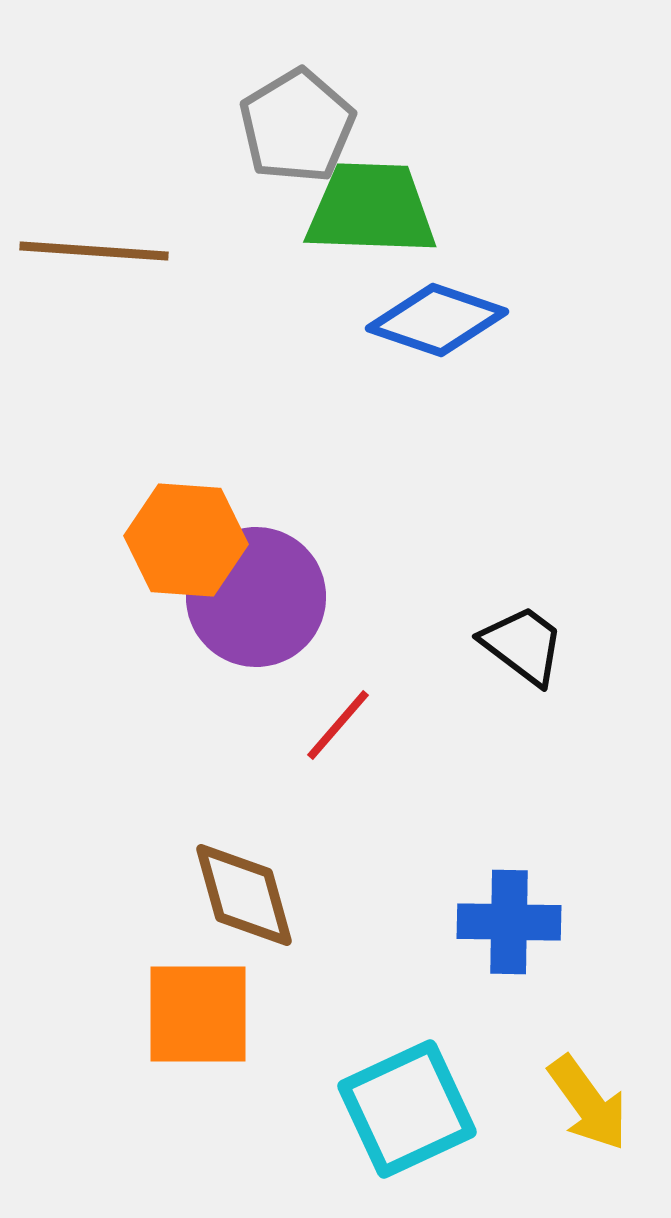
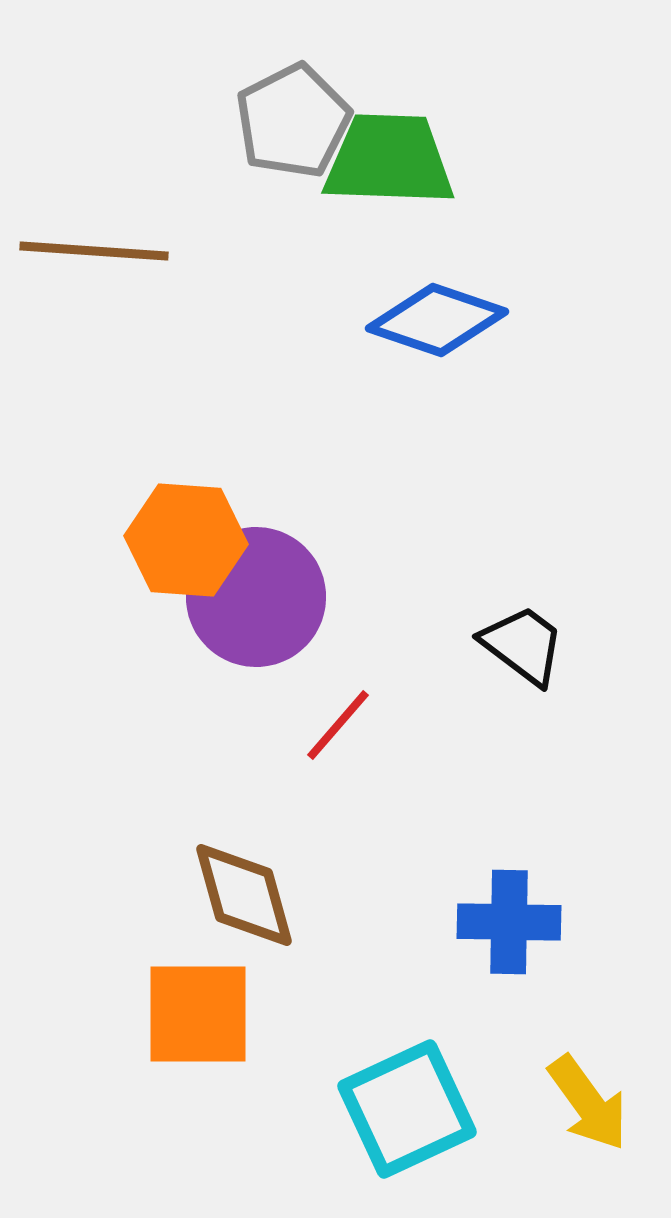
gray pentagon: moved 4 px left, 5 px up; rotated 4 degrees clockwise
green trapezoid: moved 18 px right, 49 px up
